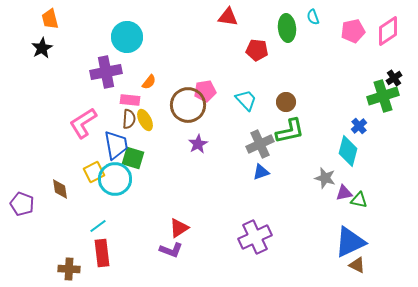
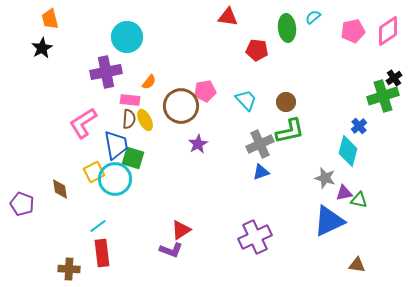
cyan semicircle at (313, 17): rotated 70 degrees clockwise
brown circle at (188, 105): moved 7 px left, 1 px down
red triangle at (179, 228): moved 2 px right, 2 px down
blue triangle at (350, 242): moved 21 px left, 21 px up
brown triangle at (357, 265): rotated 18 degrees counterclockwise
